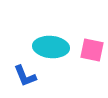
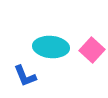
pink square: rotated 30 degrees clockwise
